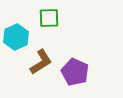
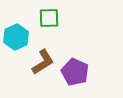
brown L-shape: moved 2 px right
